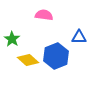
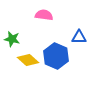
green star: rotated 21 degrees counterclockwise
blue hexagon: rotated 15 degrees counterclockwise
